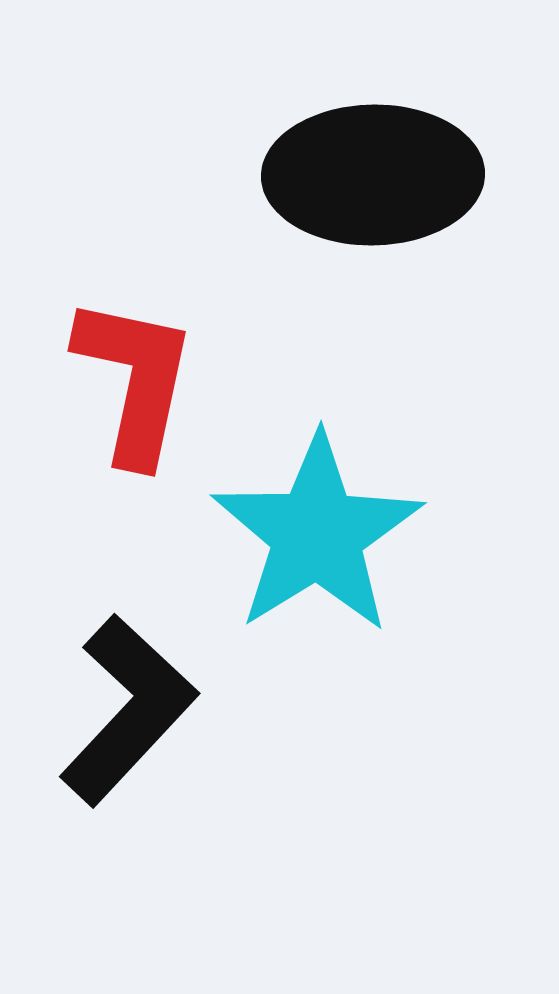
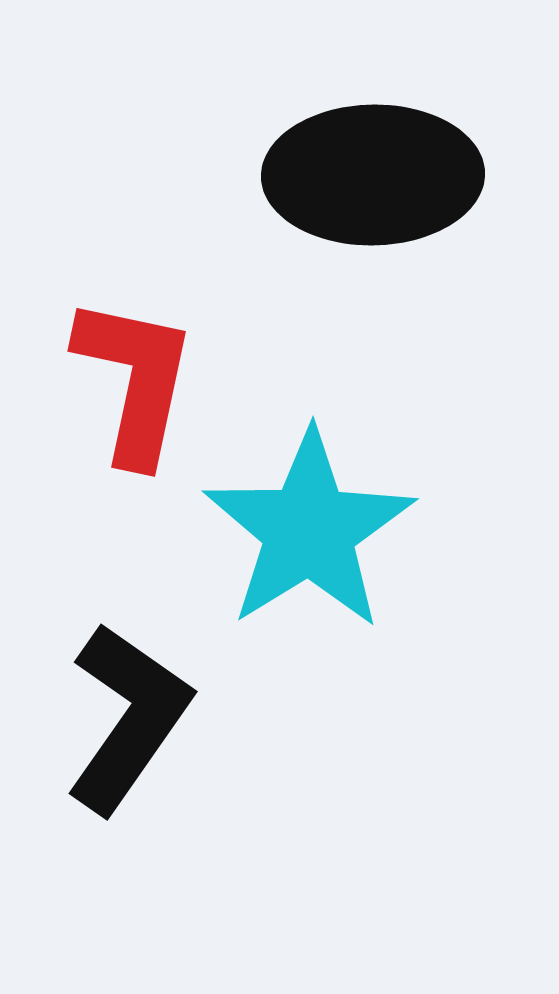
cyan star: moved 8 px left, 4 px up
black L-shape: moved 8 px down; rotated 8 degrees counterclockwise
